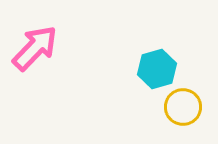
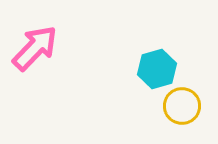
yellow circle: moved 1 px left, 1 px up
